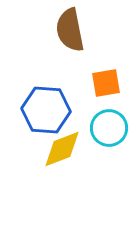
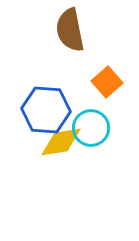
orange square: moved 1 px right, 1 px up; rotated 32 degrees counterclockwise
cyan circle: moved 18 px left
yellow diamond: moved 1 px left, 7 px up; rotated 12 degrees clockwise
